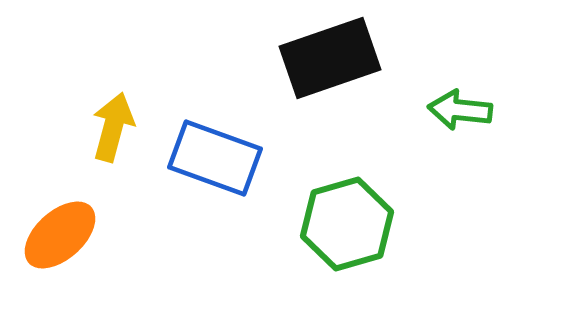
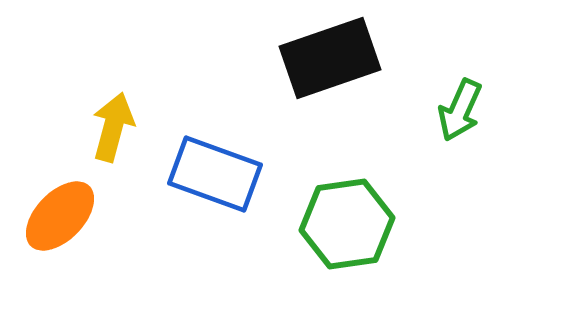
green arrow: rotated 72 degrees counterclockwise
blue rectangle: moved 16 px down
green hexagon: rotated 8 degrees clockwise
orange ellipse: moved 19 px up; rotated 4 degrees counterclockwise
